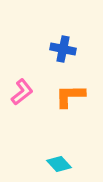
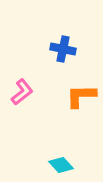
orange L-shape: moved 11 px right
cyan diamond: moved 2 px right, 1 px down
